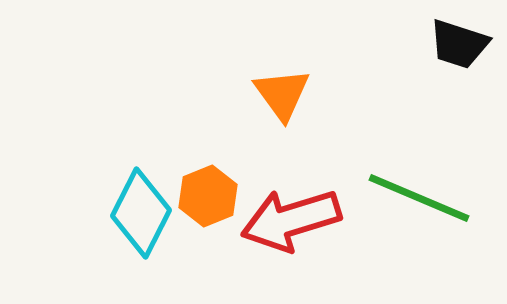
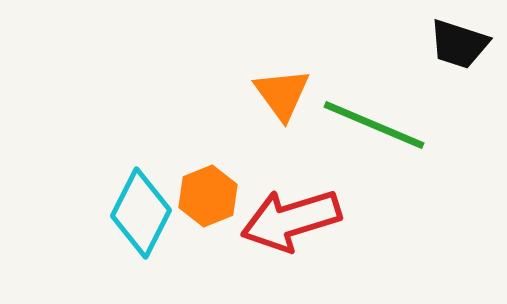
green line: moved 45 px left, 73 px up
